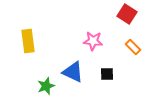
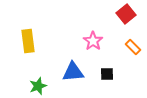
red square: moved 1 px left; rotated 18 degrees clockwise
pink star: rotated 30 degrees clockwise
blue triangle: rotated 30 degrees counterclockwise
green star: moved 8 px left
